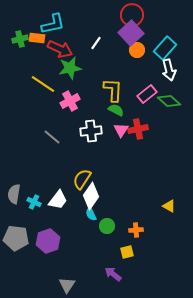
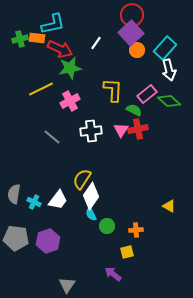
yellow line: moved 2 px left, 5 px down; rotated 60 degrees counterclockwise
green semicircle: moved 18 px right
